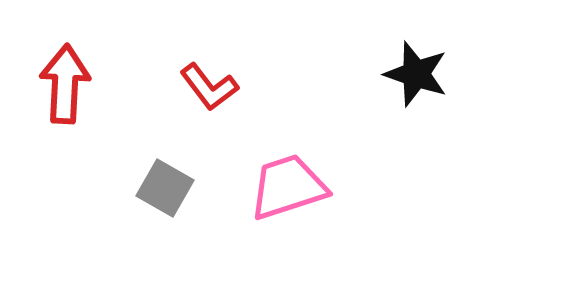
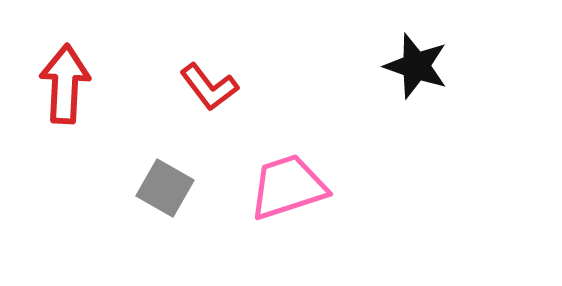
black star: moved 8 px up
